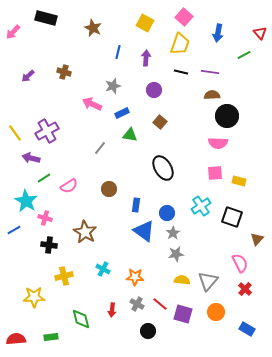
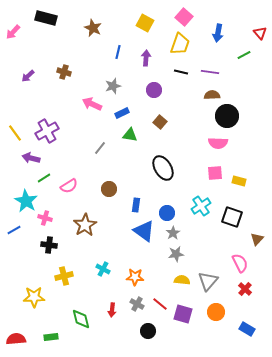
brown star at (85, 232): moved 7 px up; rotated 10 degrees clockwise
